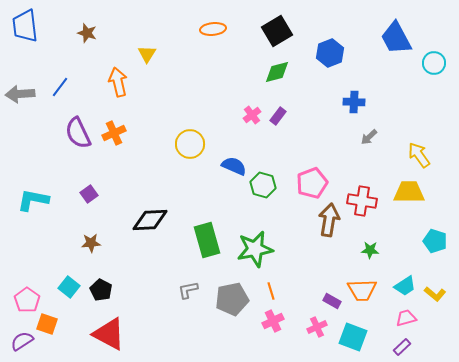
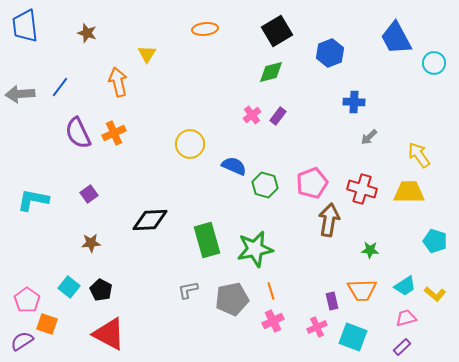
orange ellipse at (213, 29): moved 8 px left
green diamond at (277, 72): moved 6 px left
green hexagon at (263, 185): moved 2 px right
red cross at (362, 201): moved 12 px up; rotated 8 degrees clockwise
purple rectangle at (332, 301): rotated 48 degrees clockwise
